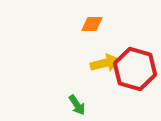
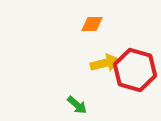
red hexagon: moved 1 px down
green arrow: rotated 15 degrees counterclockwise
